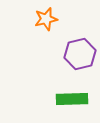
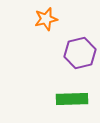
purple hexagon: moved 1 px up
